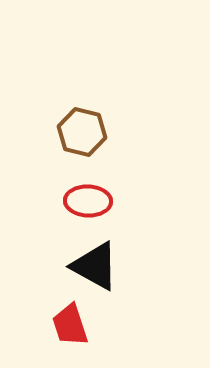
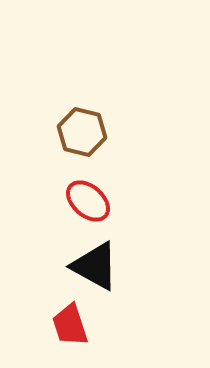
red ellipse: rotated 39 degrees clockwise
